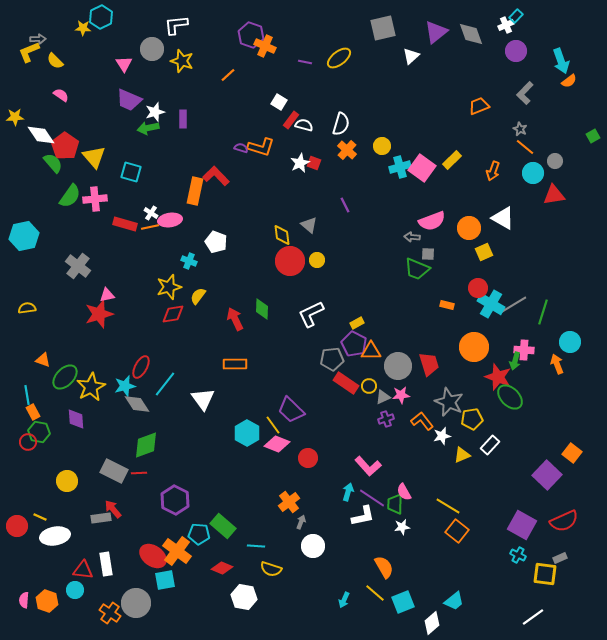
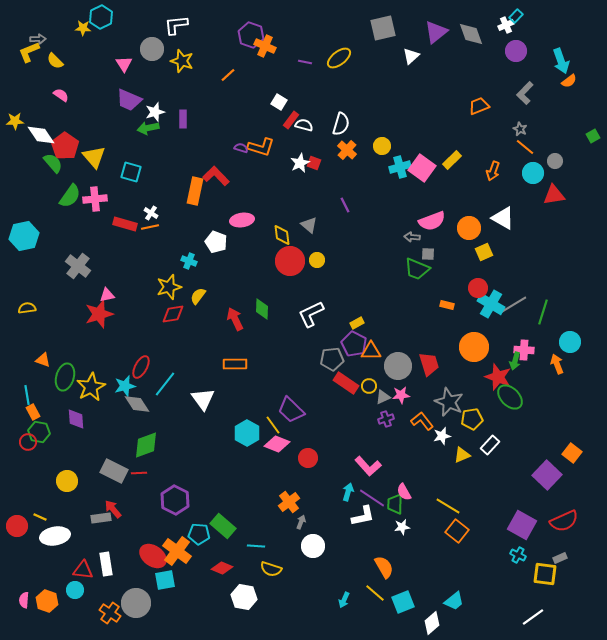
yellow star at (15, 117): moved 4 px down
pink ellipse at (170, 220): moved 72 px right
green ellipse at (65, 377): rotated 28 degrees counterclockwise
